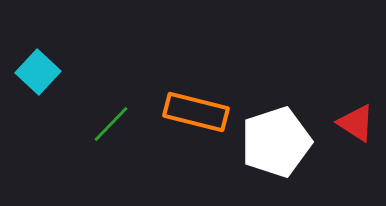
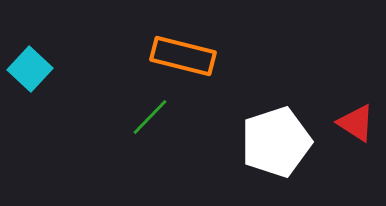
cyan square: moved 8 px left, 3 px up
orange rectangle: moved 13 px left, 56 px up
green line: moved 39 px right, 7 px up
